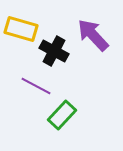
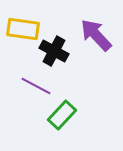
yellow rectangle: moved 2 px right; rotated 8 degrees counterclockwise
purple arrow: moved 3 px right
